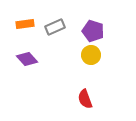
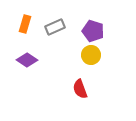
orange rectangle: rotated 66 degrees counterclockwise
purple diamond: moved 1 px down; rotated 15 degrees counterclockwise
red semicircle: moved 5 px left, 10 px up
